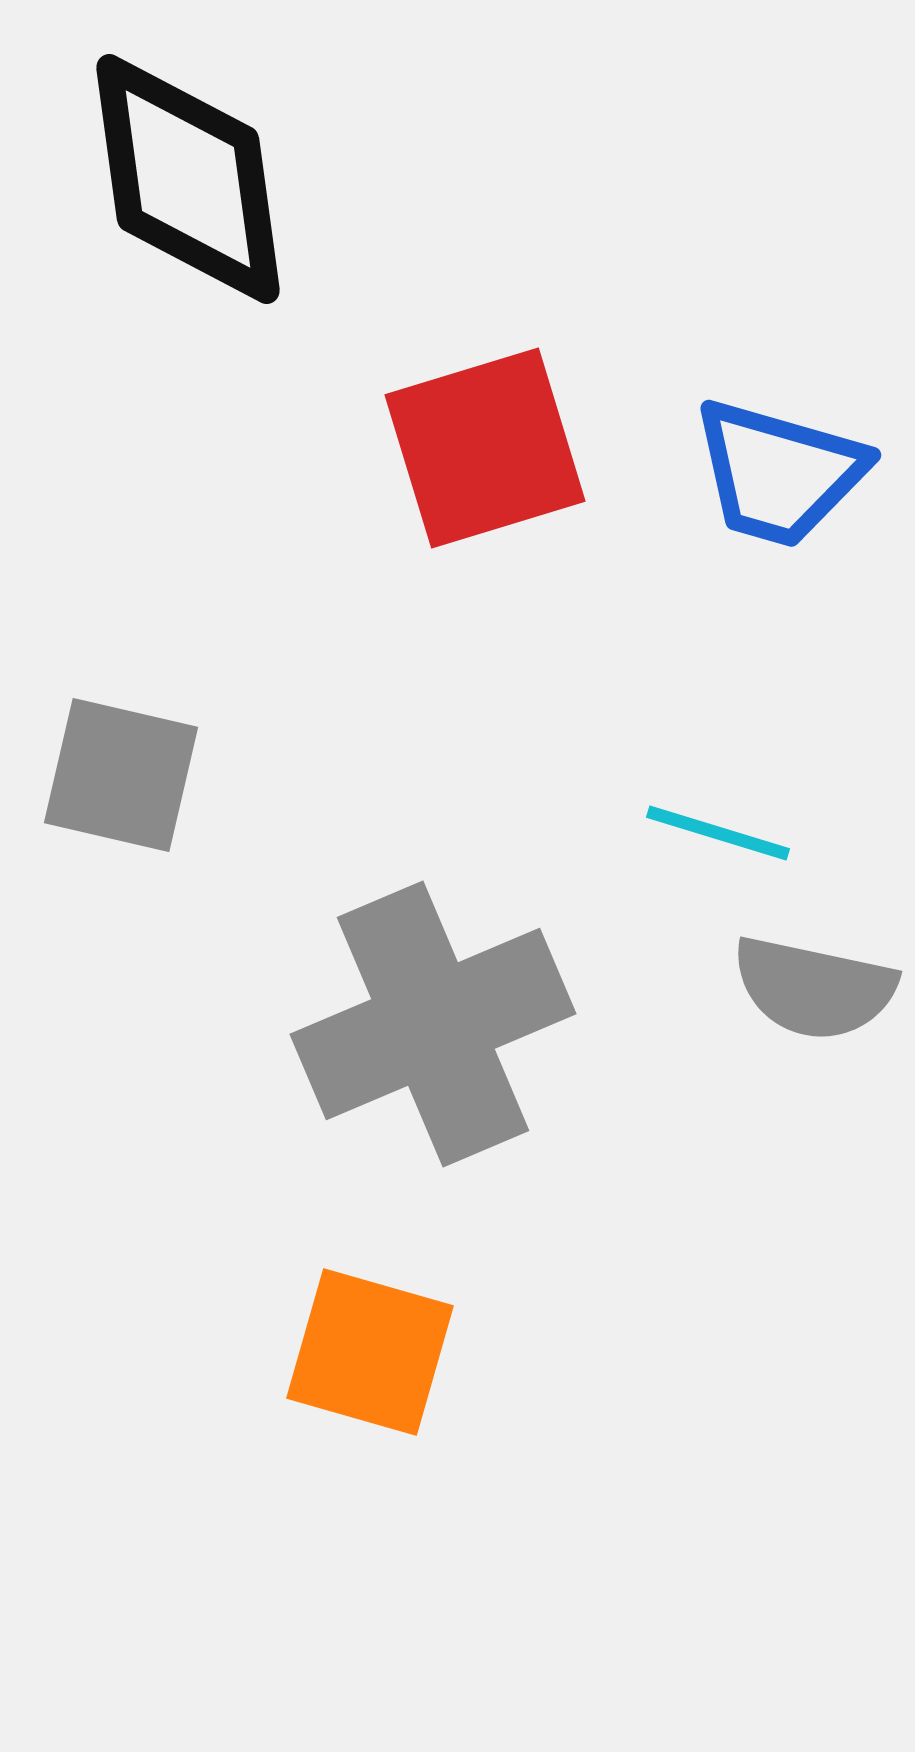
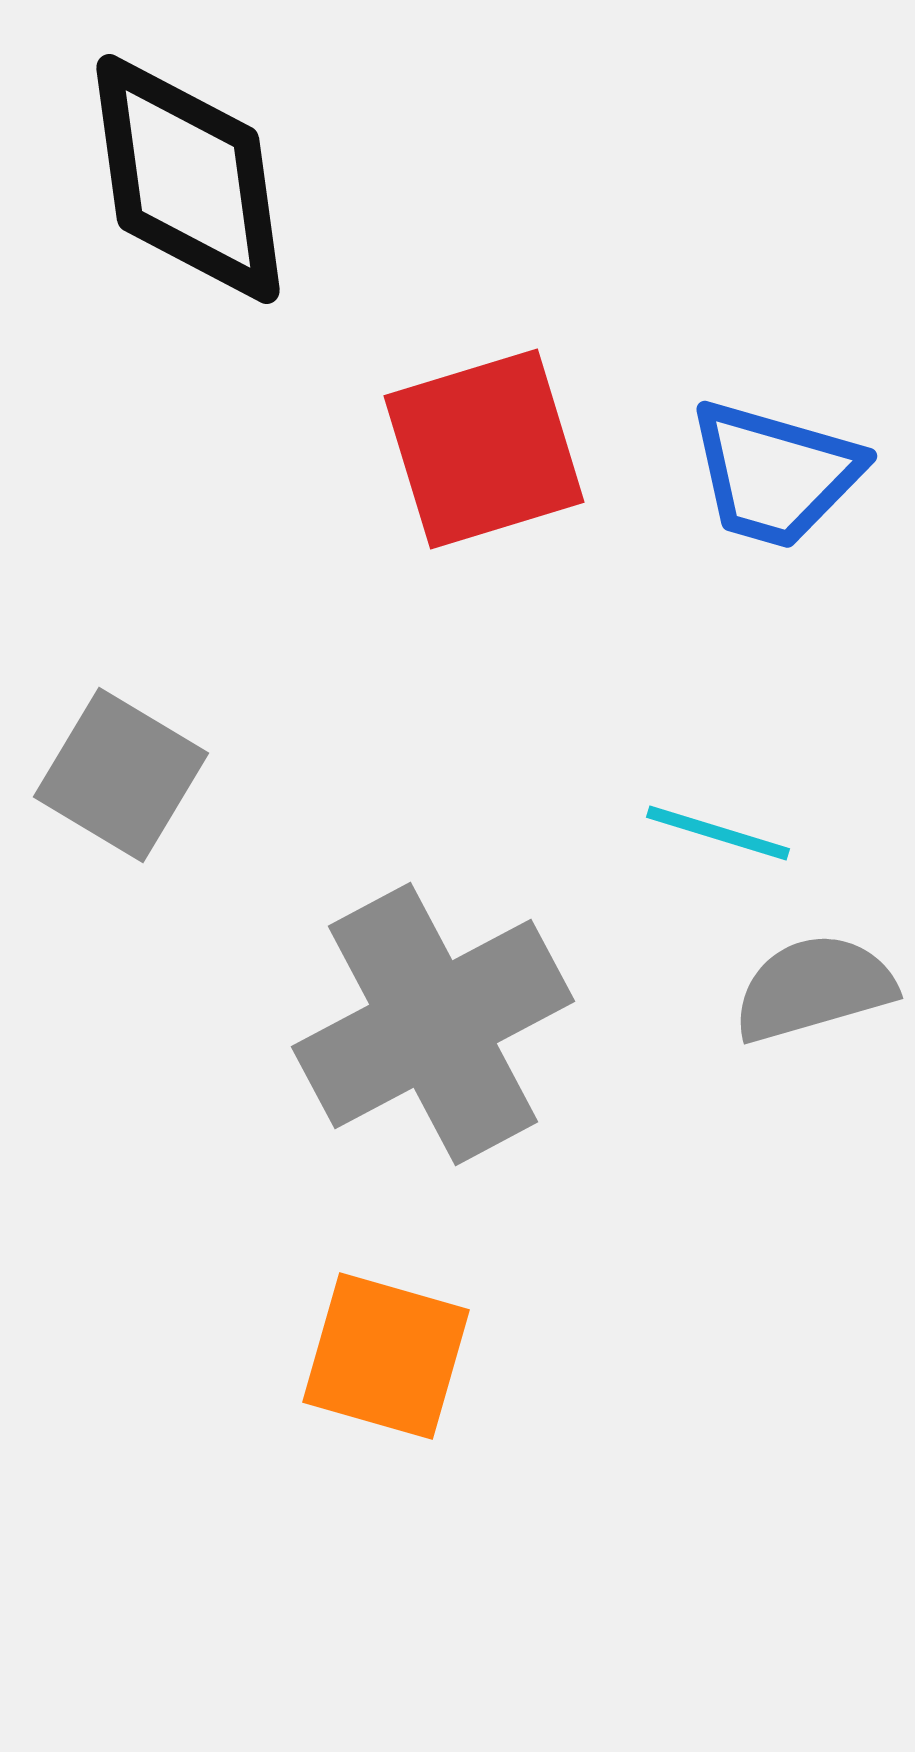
red square: moved 1 px left, 1 px down
blue trapezoid: moved 4 px left, 1 px down
gray square: rotated 18 degrees clockwise
gray semicircle: rotated 152 degrees clockwise
gray cross: rotated 5 degrees counterclockwise
orange square: moved 16 px right, 4 px down
